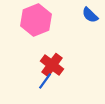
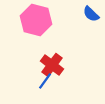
blue semicircle: moved 1 px right, 1 px up
pink hexagon: rotated 24 degrees counterclockwise
